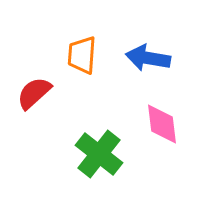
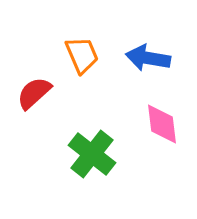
orange trapezoid: rotated 153 degrees clockwise
green cross: moved 7 px left
